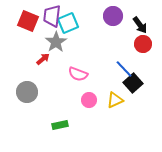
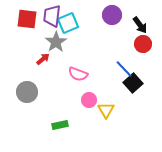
purple circle: moved 1 px left, 1 px up
red square: moved 1 px left, 2 px up; rotated 15 degrees counterclockwise
yellow triangle: moved 9 px left, 10 px down; rotated 36 degrees counterclockwise
